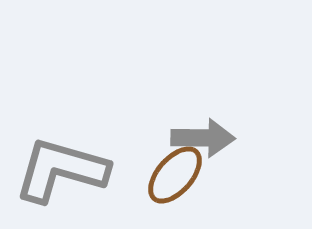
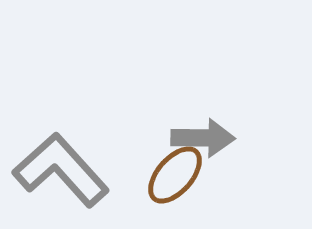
gray L-shape: rotated 32 degrees clockwise
